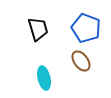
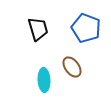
brown ellipse: moved 9 px left, 6 px down
cyan ellipse: moved 2 px down; rotated 10 degrees clockwise
